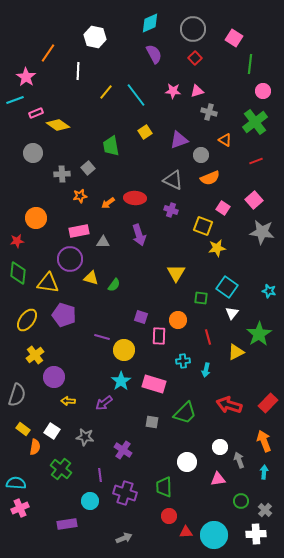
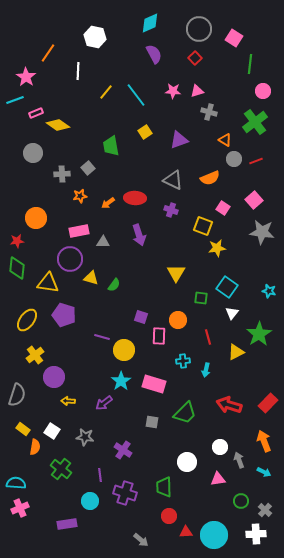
gray circle at (193, 29): moved 6 px right
gray circle at (201, 155): moved 33 px right, 4 px down
green diamond at (18, 273): moved 1 px left, 5 px up
cyan arrow at (264, 472): rotated 112 degrees clockwise
gray arrow at (124, 538): moved 17 px right, 2 px down; rotated 63 degrees clockwise
